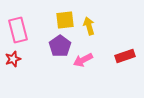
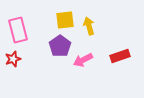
red rectangle: moved 5 px left
